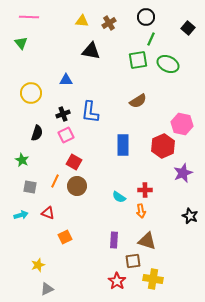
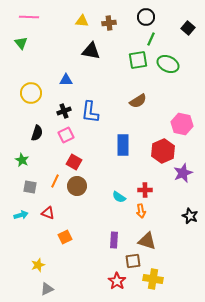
brown cross: rotated 24 degrees clockwise
black cross: moved 1 px right, 3 px up
red hexagon: moved 5 px down
